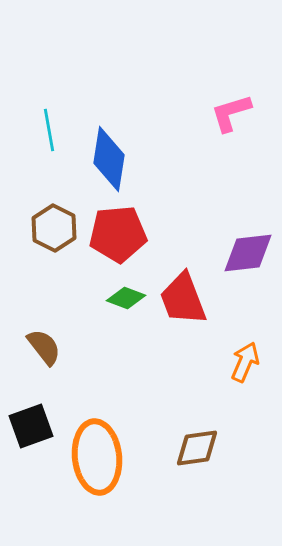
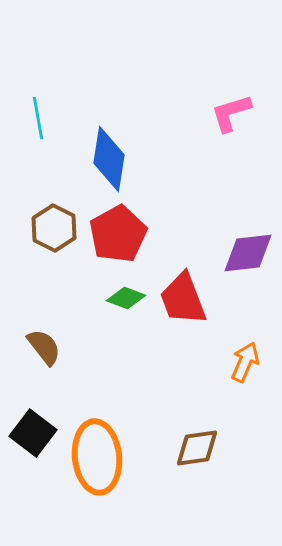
cyan line: moved 11 px left, 12 px up
red pentagon: rotated 24 degrees counterclockwise
black square: moved 2 px right, 7 px down; rotated 33 degrees counterclockwise
